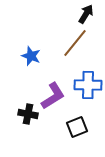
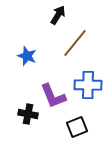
black arrow: moved 28 px left, 1 px down
blue star: moved 4 px left
purple L-shape: rotated 100 degrees clockwise
